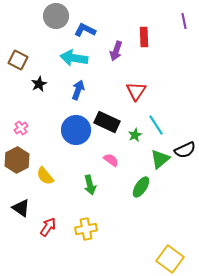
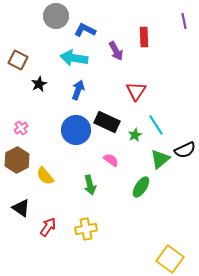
purple arrow: rotated 48 degrees counterclockwise
